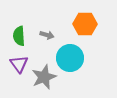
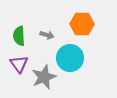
orange hexagon: moved 3 px left
